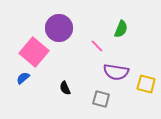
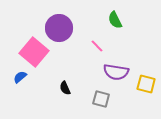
green semicircle: moved 6 px left, 9 px up; rotated 132 degrees clockwise
blue semicircle: moved 3 px left, 1 px up
